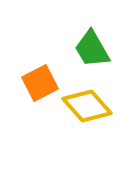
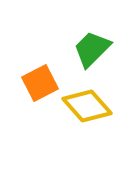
green trapezoid: rotated 75 degrees clockwise
